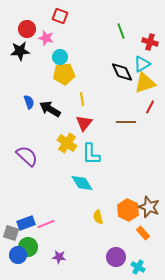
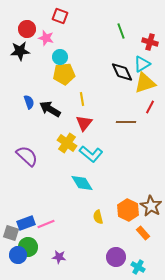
cyan L-shape: rotated 50 degrees counterclockwise
brown star: moved 2 px right, 1 px up; rotated 10 degrees clockwise
